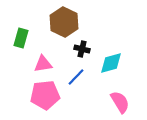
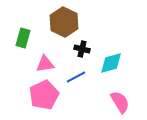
green rectangle: moved 2 px right
pink triangle: moved 2 px right
blue line: rotated 18 degrees clockwise
pink pentagon: moved 1 px left; rotated 20 degrees counterclockwise
